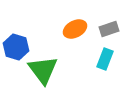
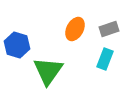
orange ellipse: rotated 35 degrees counterclockwise
blue hexagon: moved 1 px right, 2 px up
green triangle: moved 5 px right, 1 px down; rotated 12 degrees clockwise
